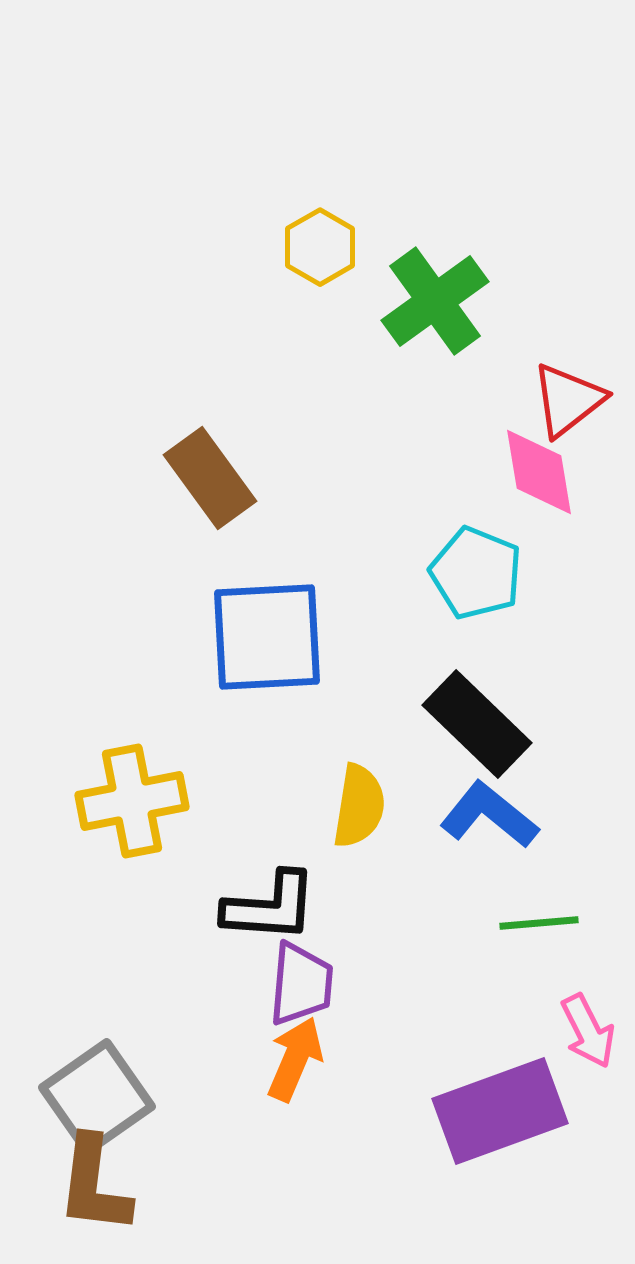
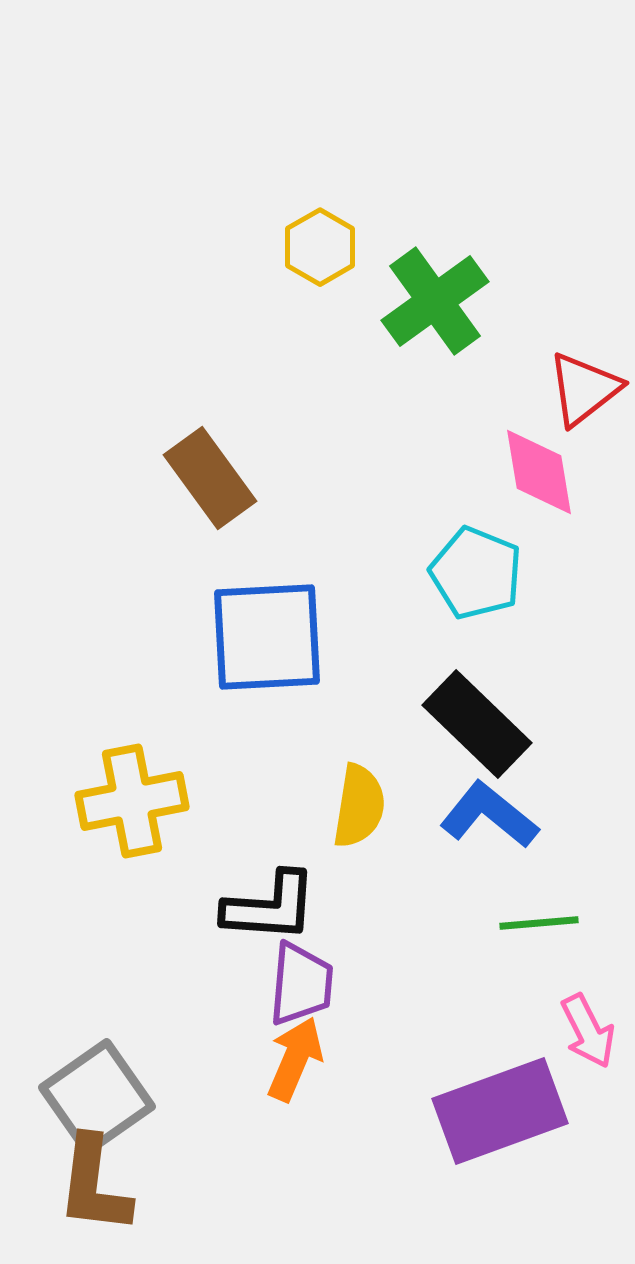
red triangle: moved 16 px right, 11 px up
